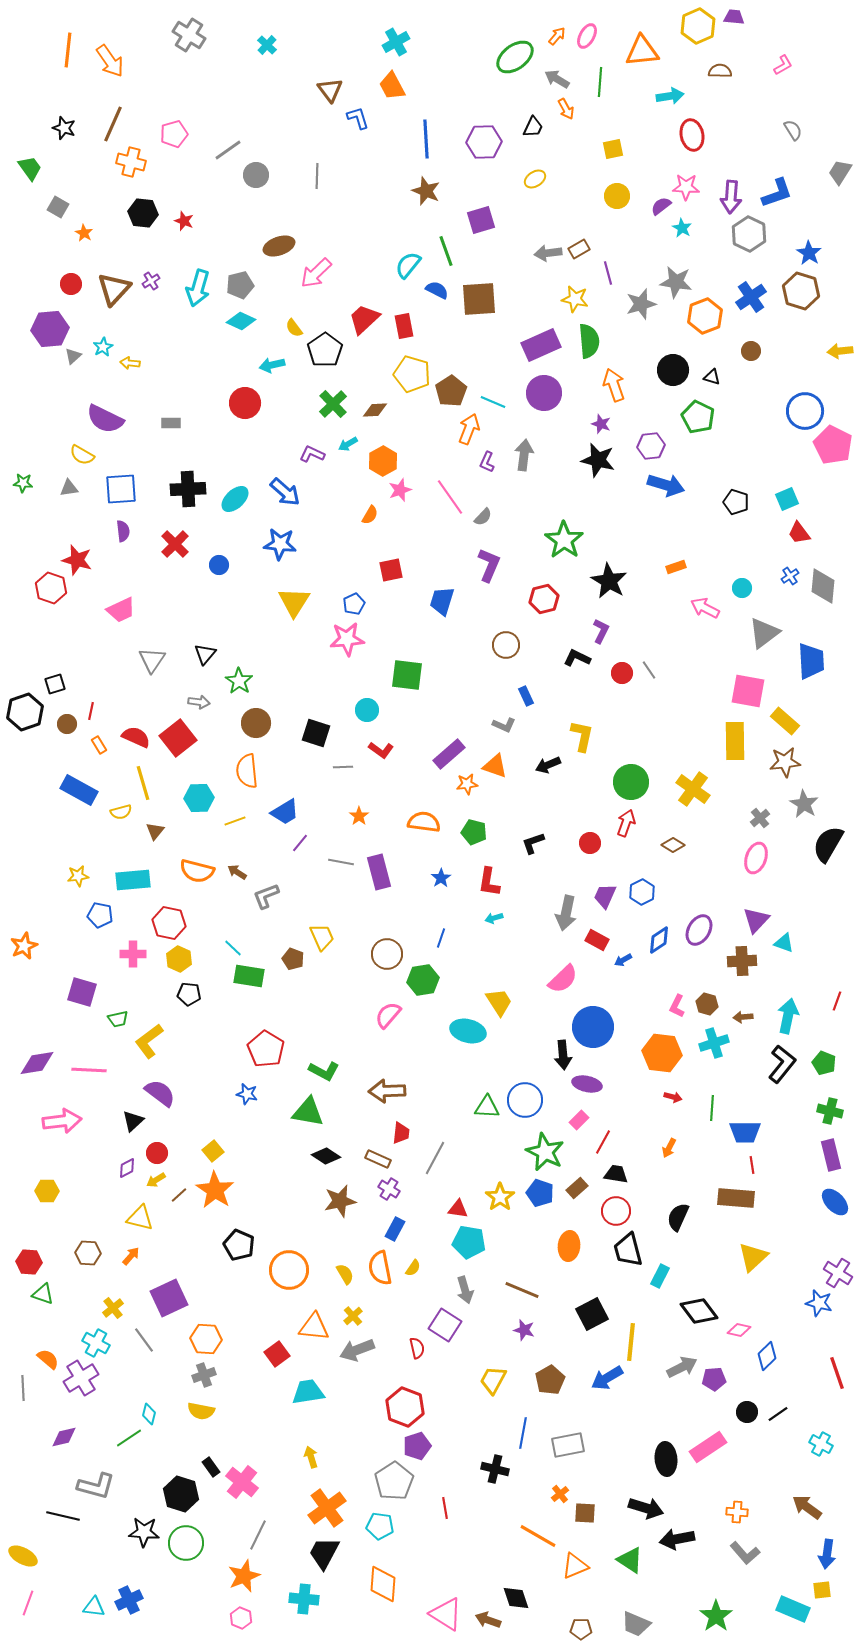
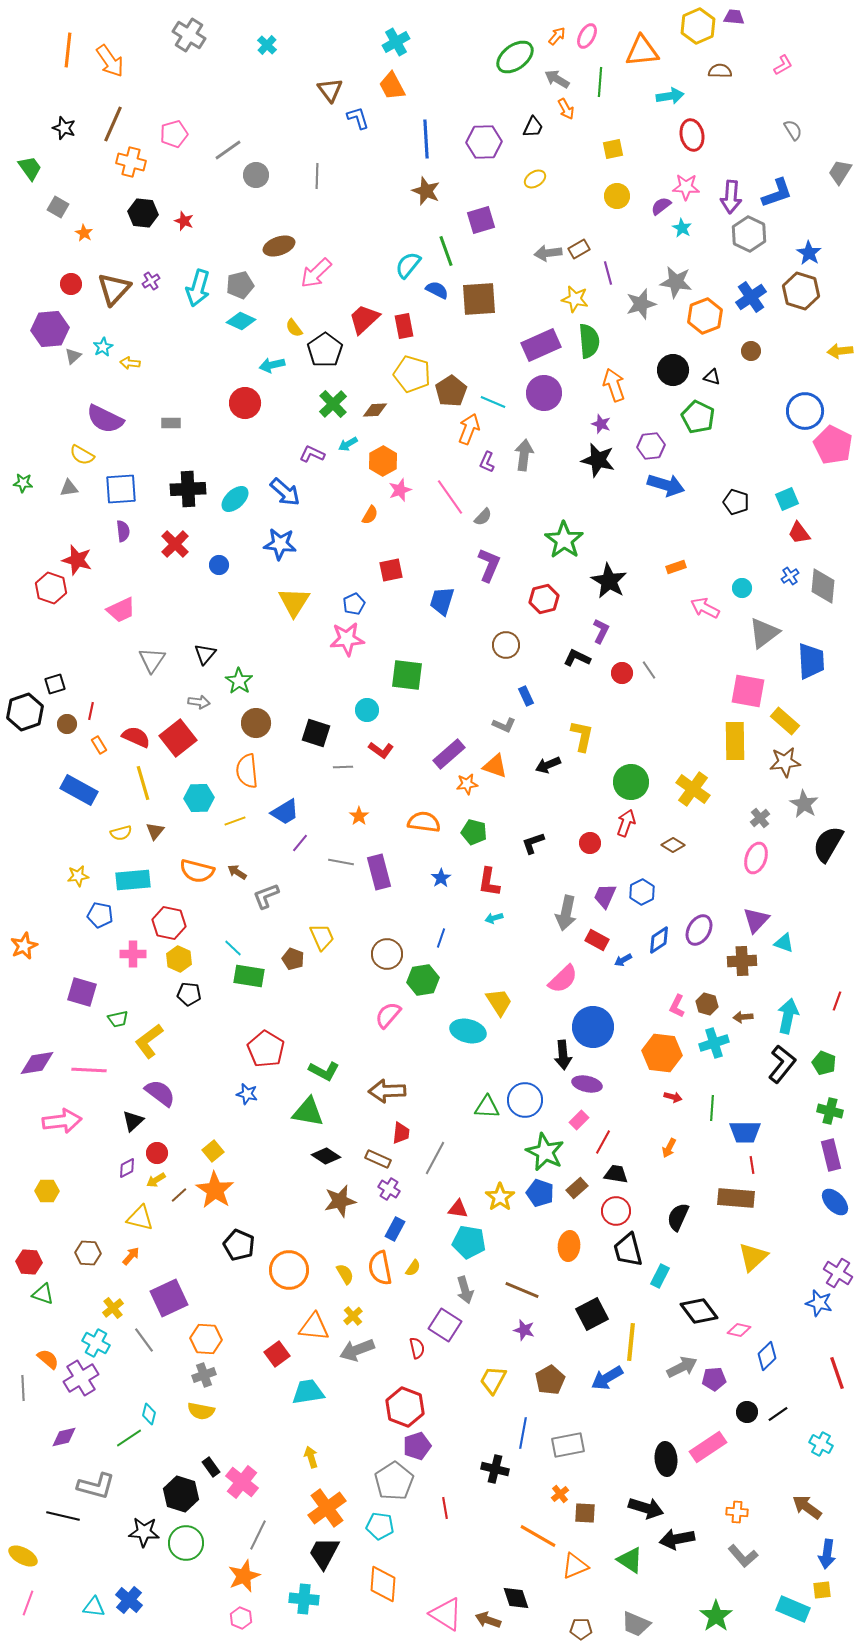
yellow semicircle at (121, 812): moved 21 px down
gray L-shape at (745, 1553): moved 2 px left, 3 px down
blue cross at (129, 1600): rotated 24 degrees counterclockwise
